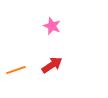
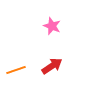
red arrow: moved 1 px down
